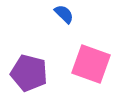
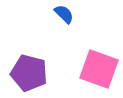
pink square: moved 8 px right, 5 px down
